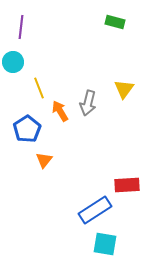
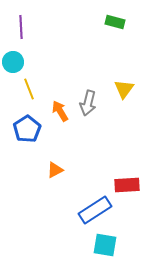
purple line: rotated 10 degrees counterclockwise
yellow line: moved 10 px left, 1 px down
orange triangle: moved 11 px right, 10 px down; rotated 24 degrees clockwise
cyan square: moved 1 px down
